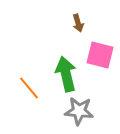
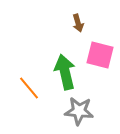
green arrow: moved 1 px left, 2 px up
